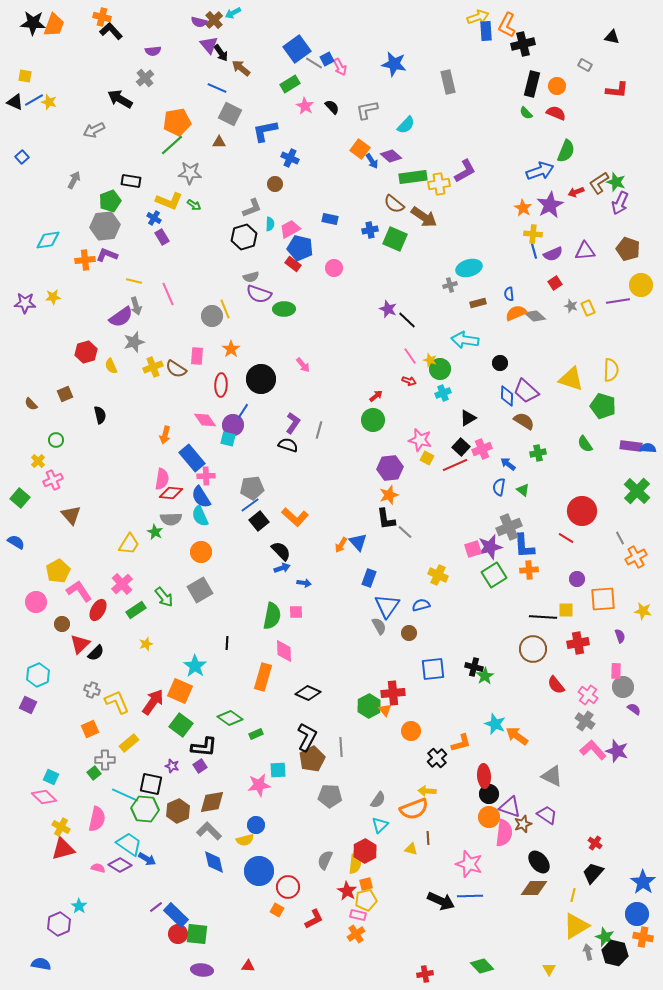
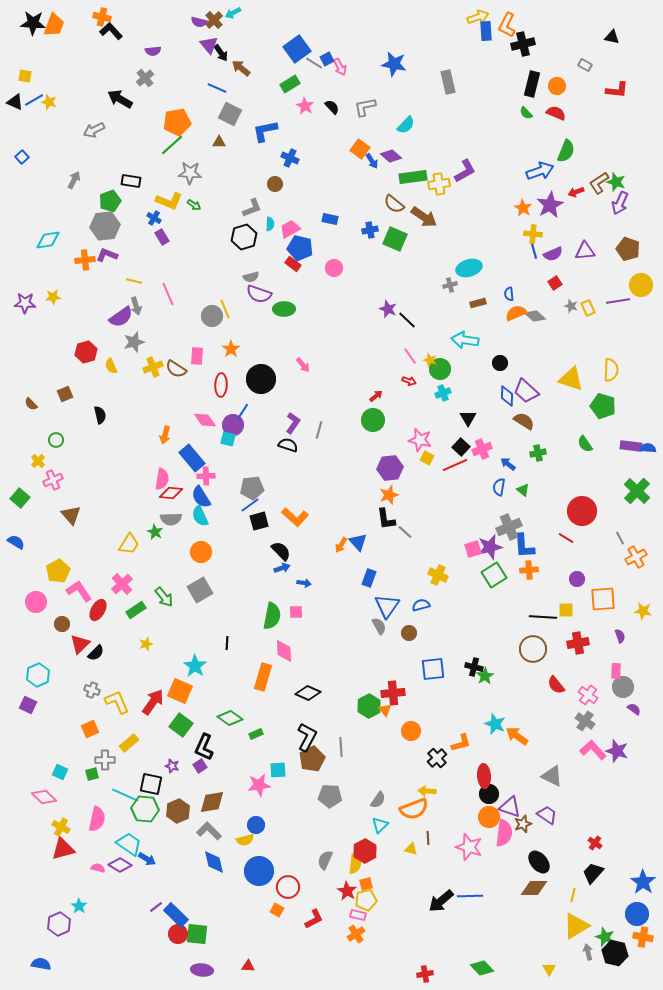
gray L-shape at (367, 110): moved 2 px left, 3 px up
black triangle at (468, 418): rotated 30 degrees counterclockwise
black square at (259, 521): rotated 24 degrees clockwise
black L-shape at (204, 747): rotated 108 degrees clockwise
green square at (94, 773): moved 2 px left, 1 px down; rotated 24 degrees clockwise
cyan square at (51, 777): moved 9 px right, 5 px up
pink star at (469, 864): moved 17 px up
black arrow at (441, 901): rotated 116 degrees clockwise
green diamond at (482, 966): moved 2 px down
